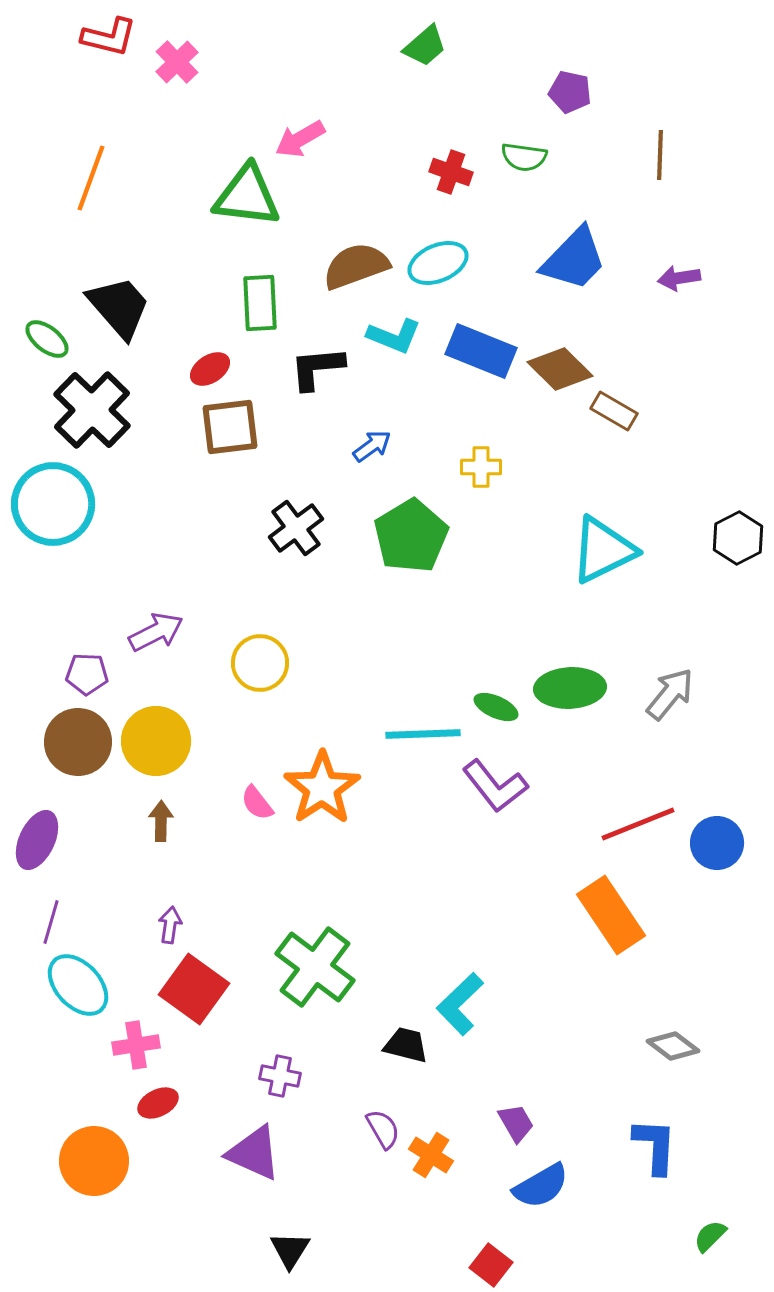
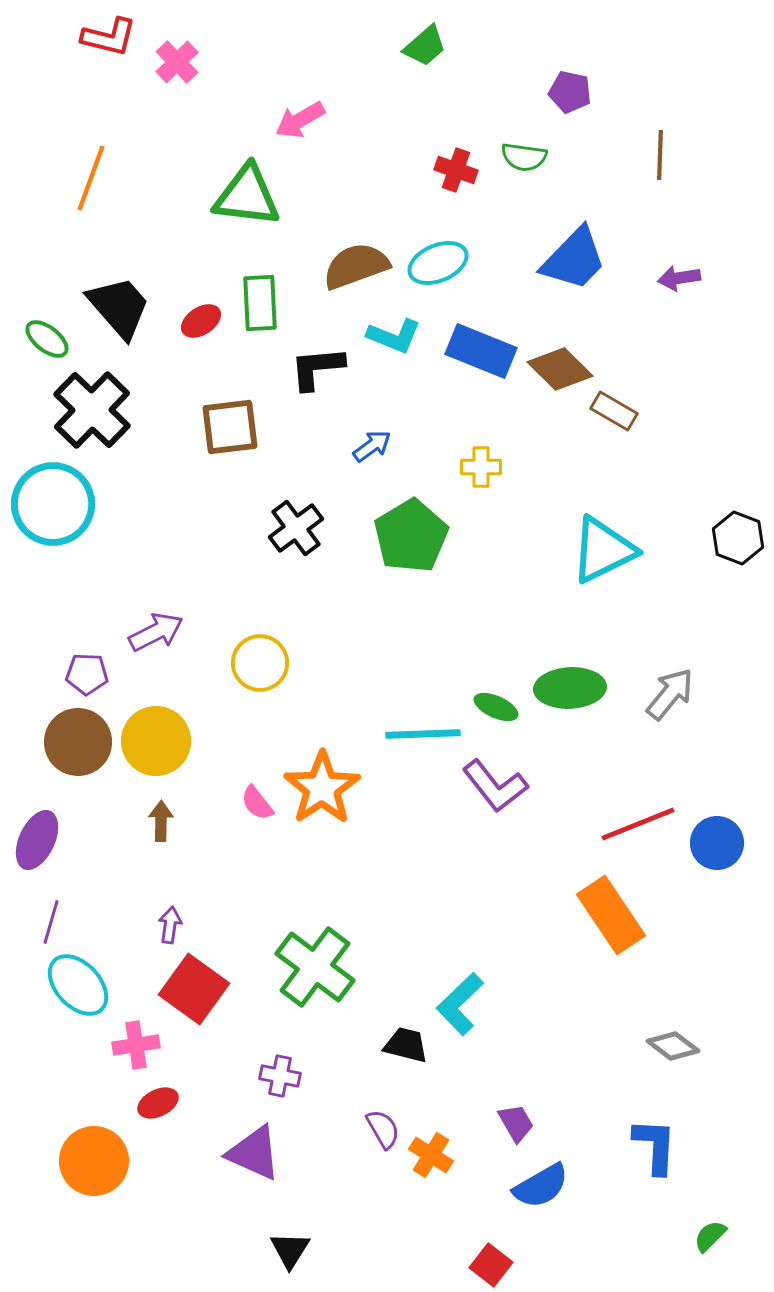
pink arrow at (300, 139): moved 19 px up
red cross at (451, 172): moved 5 px right, 2 px up
red ellipse at (210, 369): moved 9 px left, 48 px up
black hexagon at (738, 538): rotated 12 degrees counterclockwise
